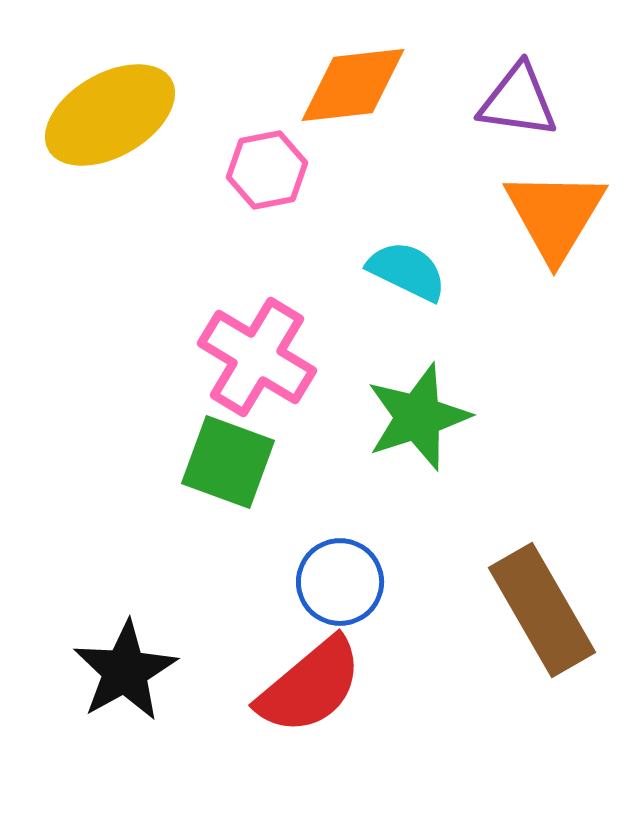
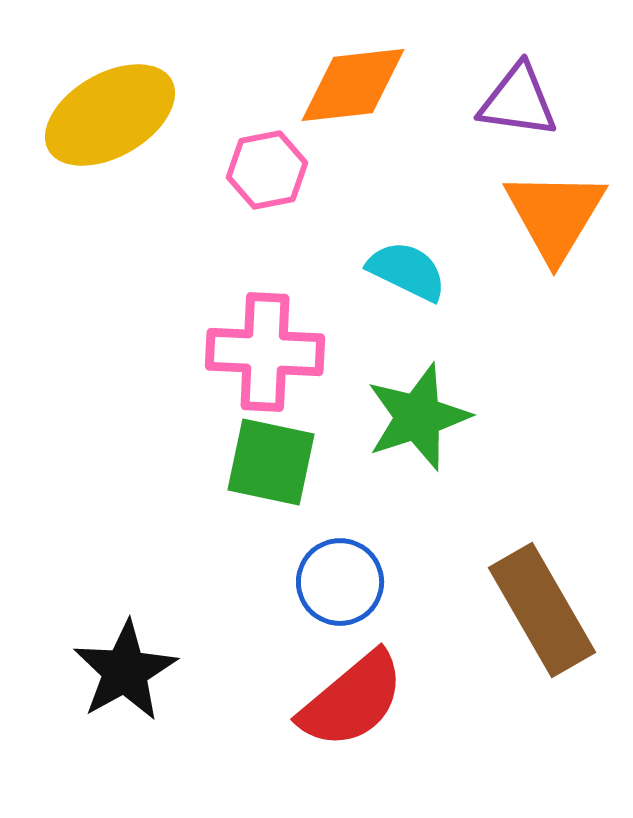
pink cross: moved 8 px right, 5 px up; rotated 28 degrees counterclockwise
green square: moved 43 px right; rotated 8 degrees counterclockwise
red semicircle: moved 42 px right, 14 px down
